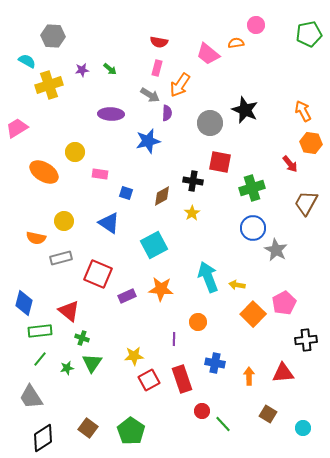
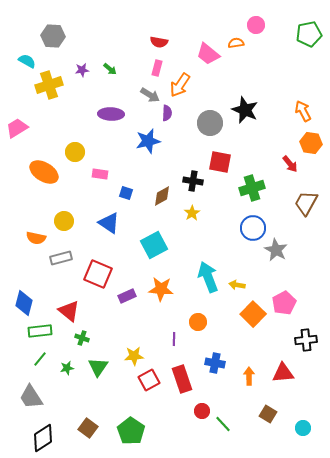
green triangle at (92, 363): moved 6 px right, 4 px down
